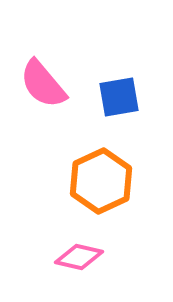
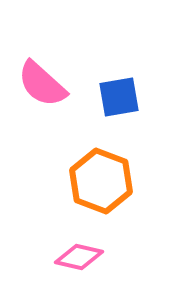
pink semicircle: moved 1 px left; rotated 8 degrees counterclockwise
orange hexagon: rotated 14 degrees counterclockwise
